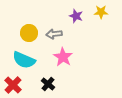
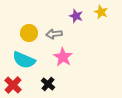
yellow star: rotated 24 degrees clockwise
